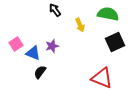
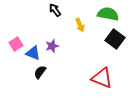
black square: moved 3 px up; rotated 30 degrees counterclockwise
